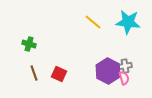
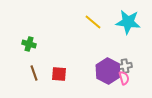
red square: rotated 21 degrees counterclockwise
